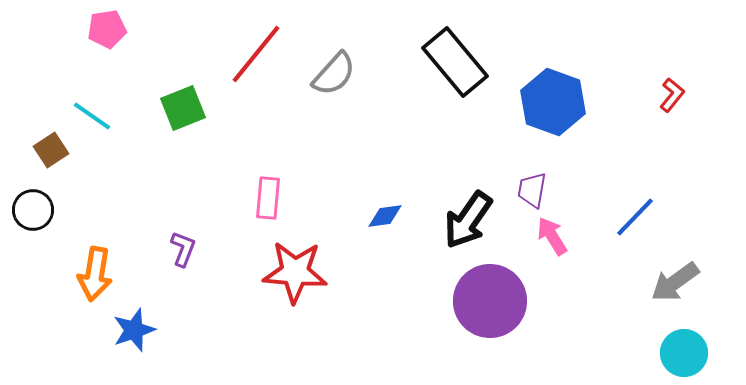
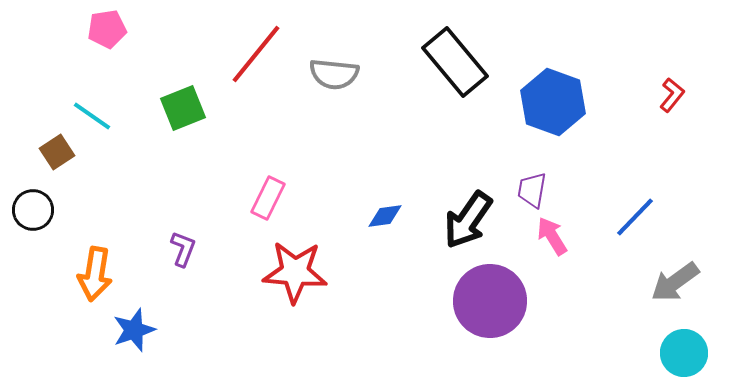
gray semicircle: rotated 54 degrees clockwise
brown square: moved 6 px right, 2 px down
pink rectangle: rotated 21 degrees clockwise
